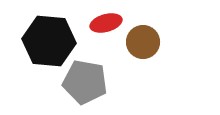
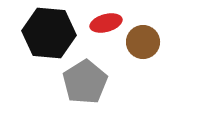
black hexagon: moved 8 px up
gray pentagon: rotated 30 degrees clockwise
